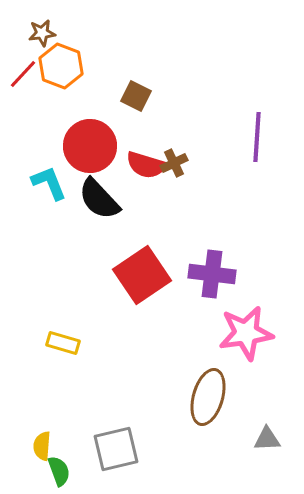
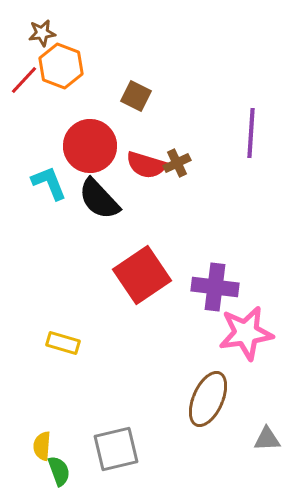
red line: moved 1 px right, 6 px down
purple line: moved 6 px left, 4 px up
brown cross: moved 3 px right
purple cross: moved 3 px right, 13 px down
brown ellipse: moved 2 px down; rotated 8 degrees clockwise
